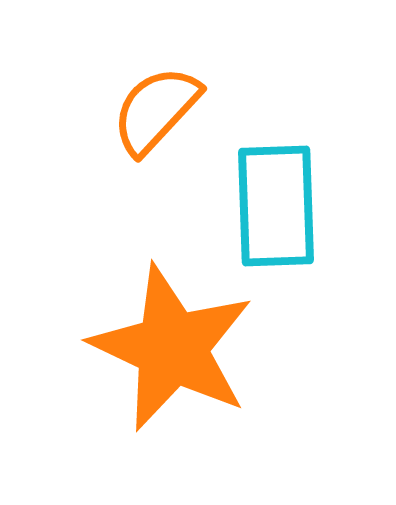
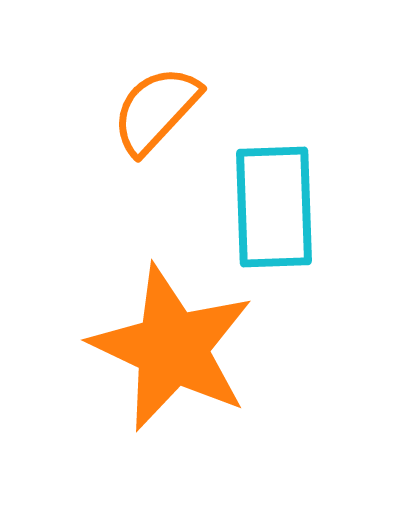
cyan rectangle: moved 2 px left, 1 px down
